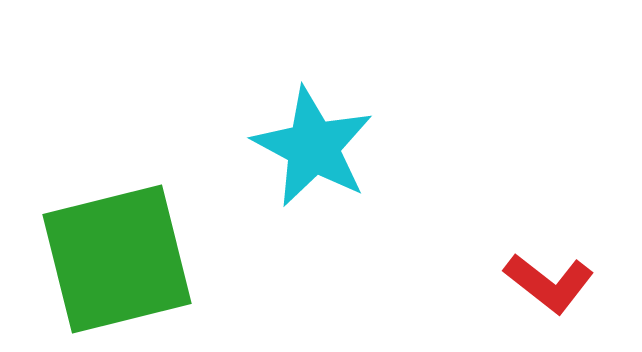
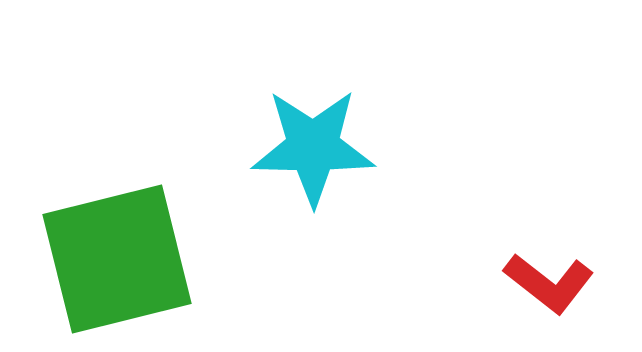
cyan star: rotated 27 degrees counterclockwise
